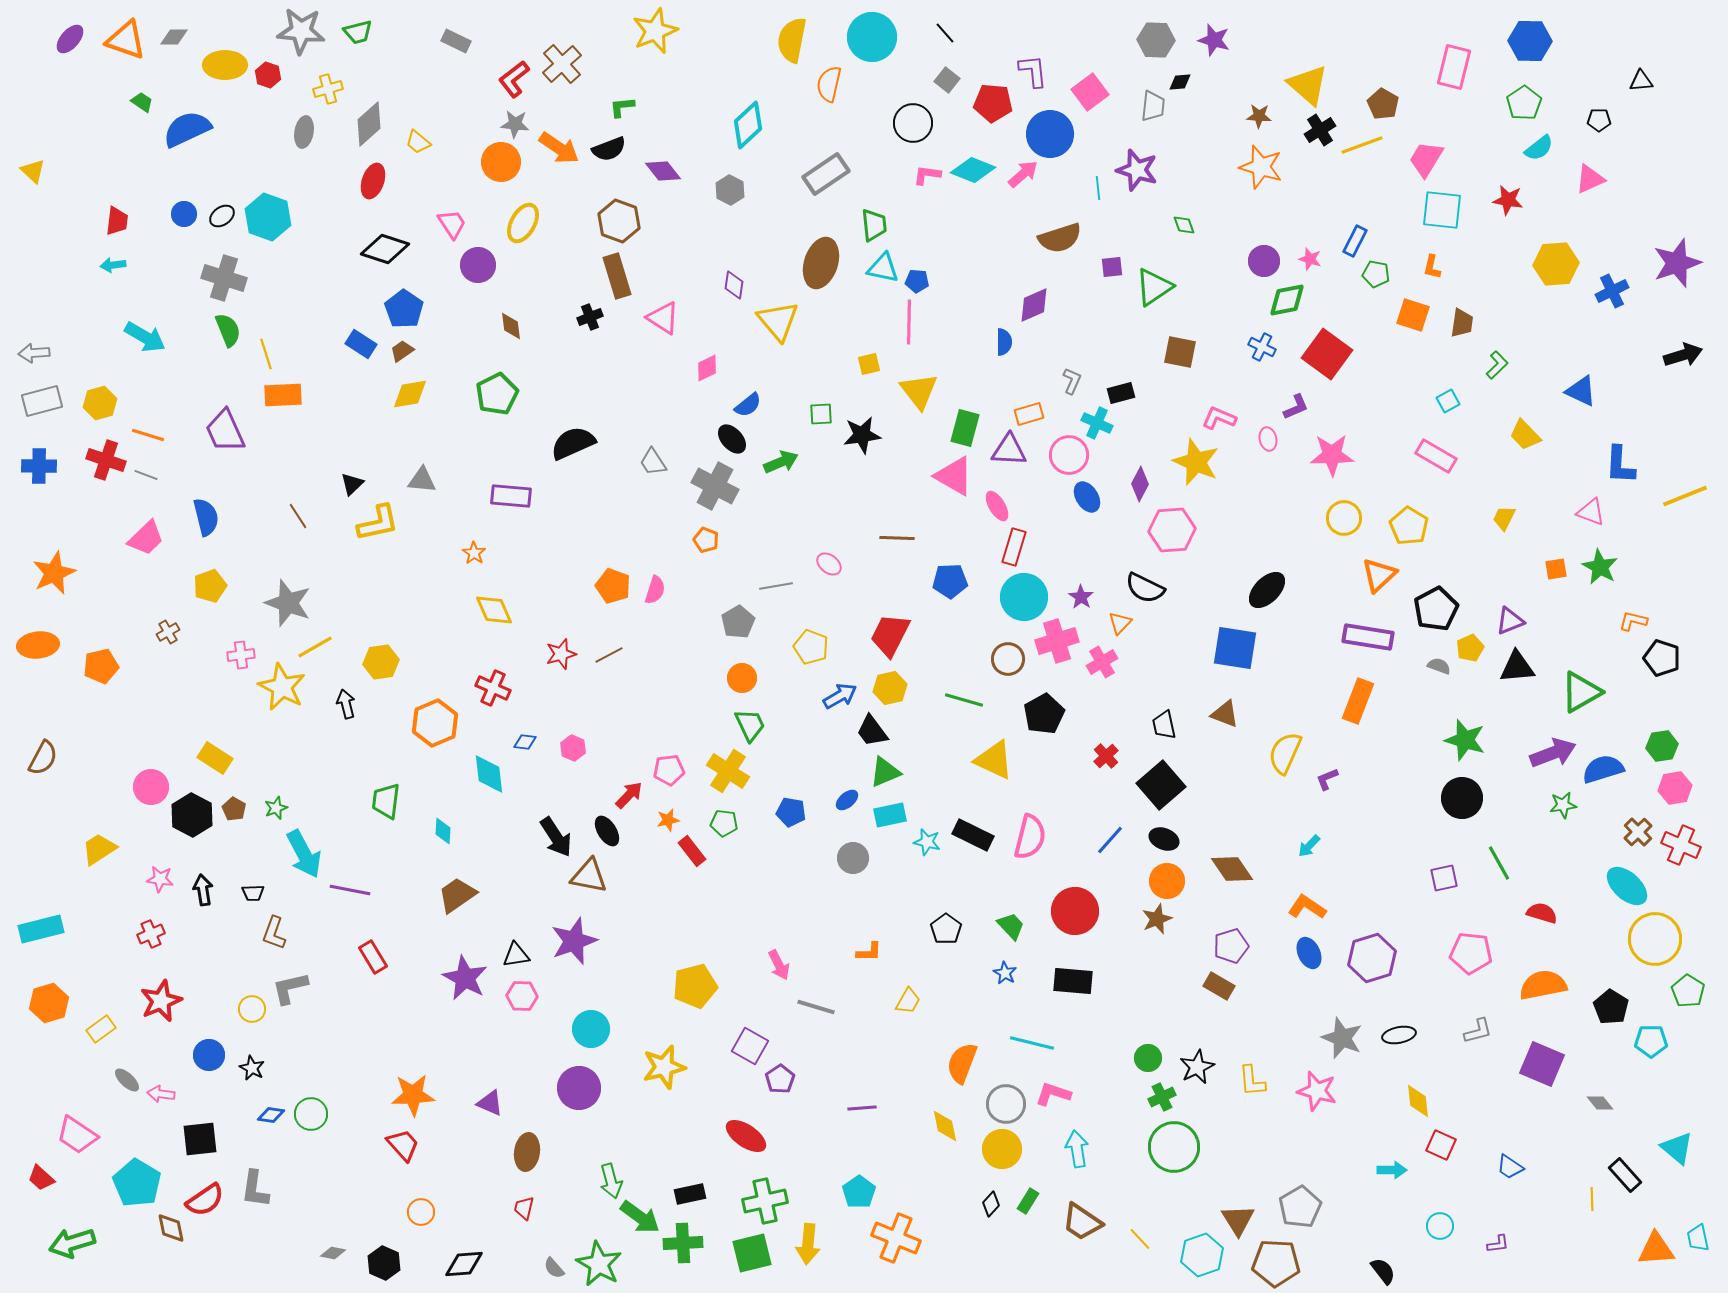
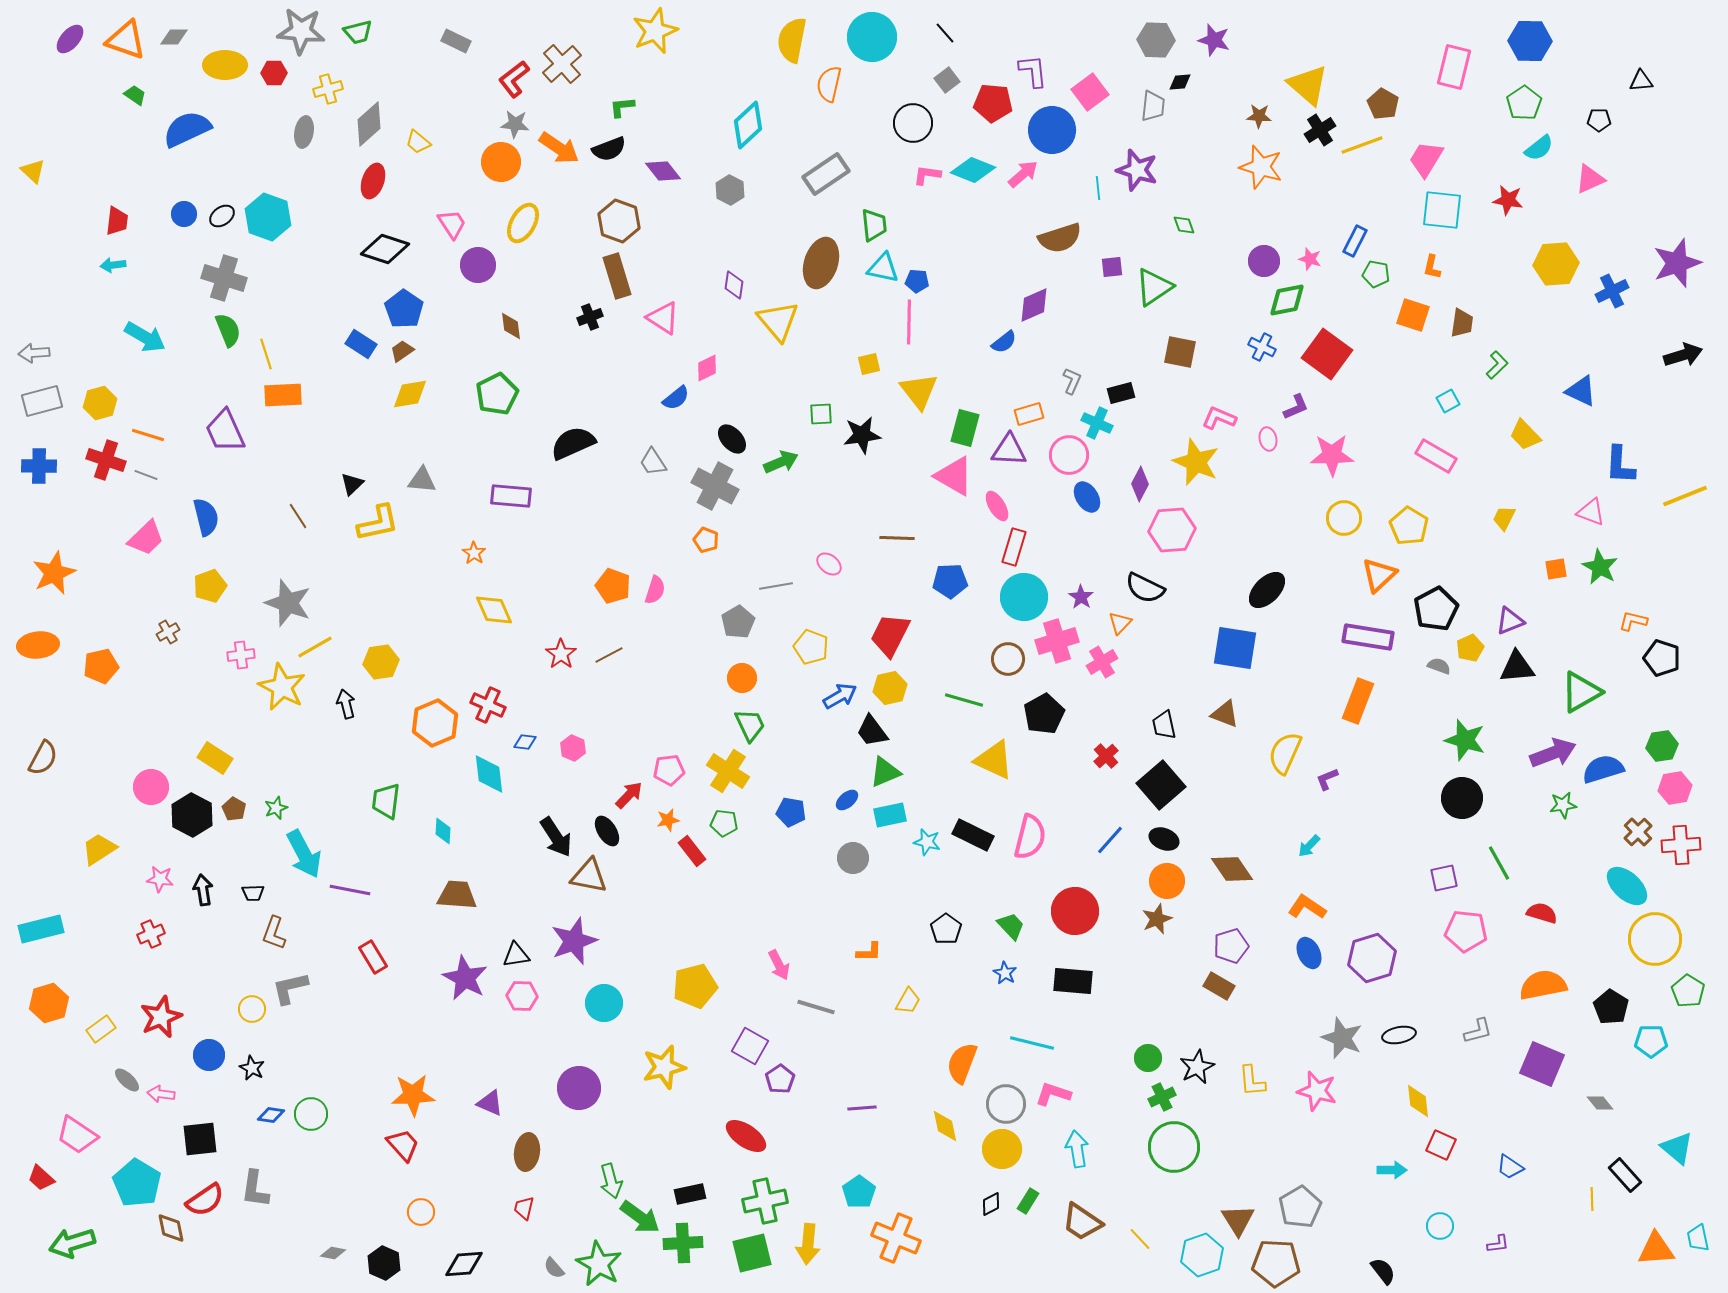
red hexagon at (268, 75): moved 6 px right, 2 px up; rotated 20 degrees counterclockwise
gray square at (947, 80): rotated 15 degrees clockwise
green trapezoid at (142, 102): moved 7 px left, 7 px up
blue circle at (1050, 134): moved 2 px right, 4 px up
blue semicircle at (1004, 342): rotated 52 degrees clockwise
blue semicircle at (748, 405): moved 72 px left, 7 px up
red star at (561, 654): rotated 20 degrees counterclockwise
red cross at (493, 688): moved 5 px left, 17 px down
red cross at (1681, 845): rotated 27 degrees counterclockwise
brown trapezoid at (457, 895): rotated 39 degrees clockwise
pink pentagon at (1471, 953): moved 5 px left, 22 px up
red star at (161, 1001): moved 16 px down
cyan circle at (591, 1029): moved 13 px right, 26 px up
black diamond at (991, 1204): rotated 20 degrees clockwise
